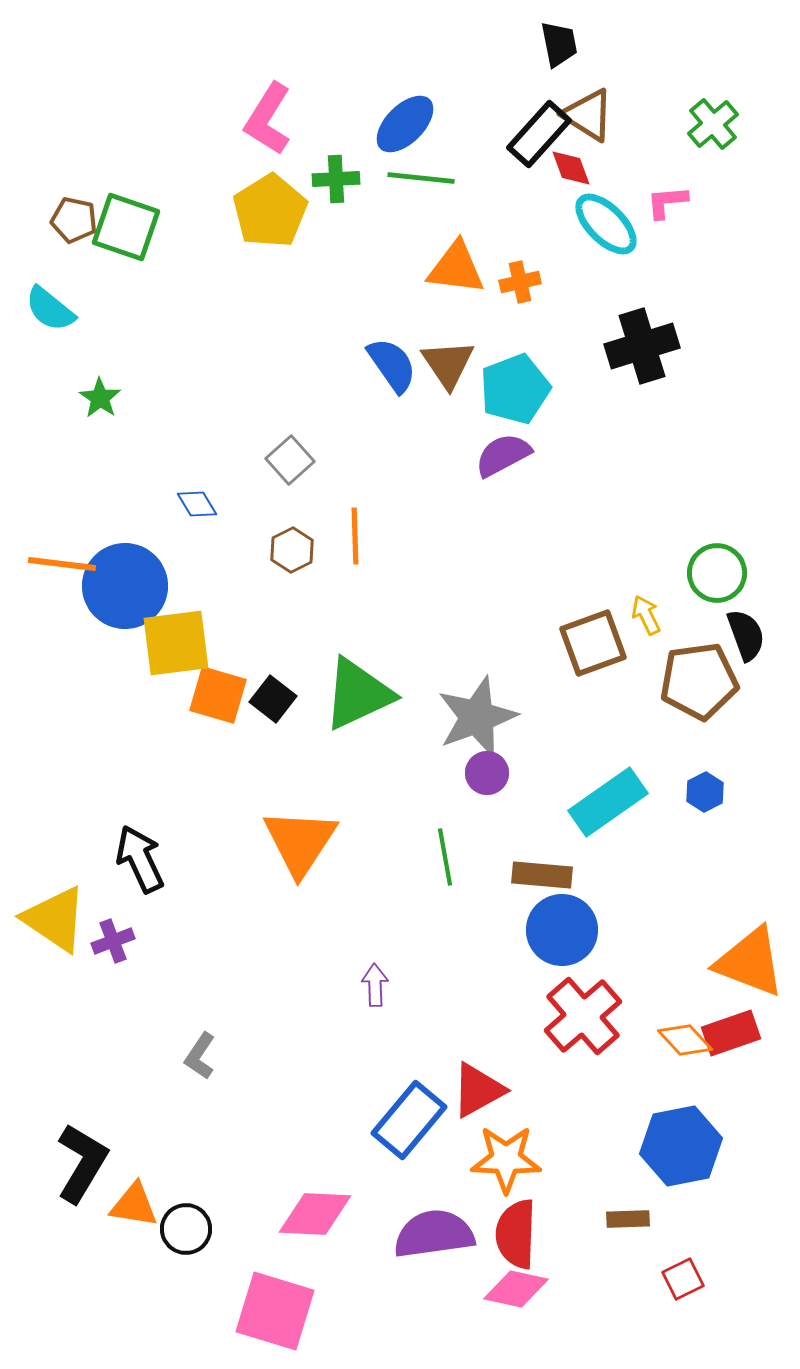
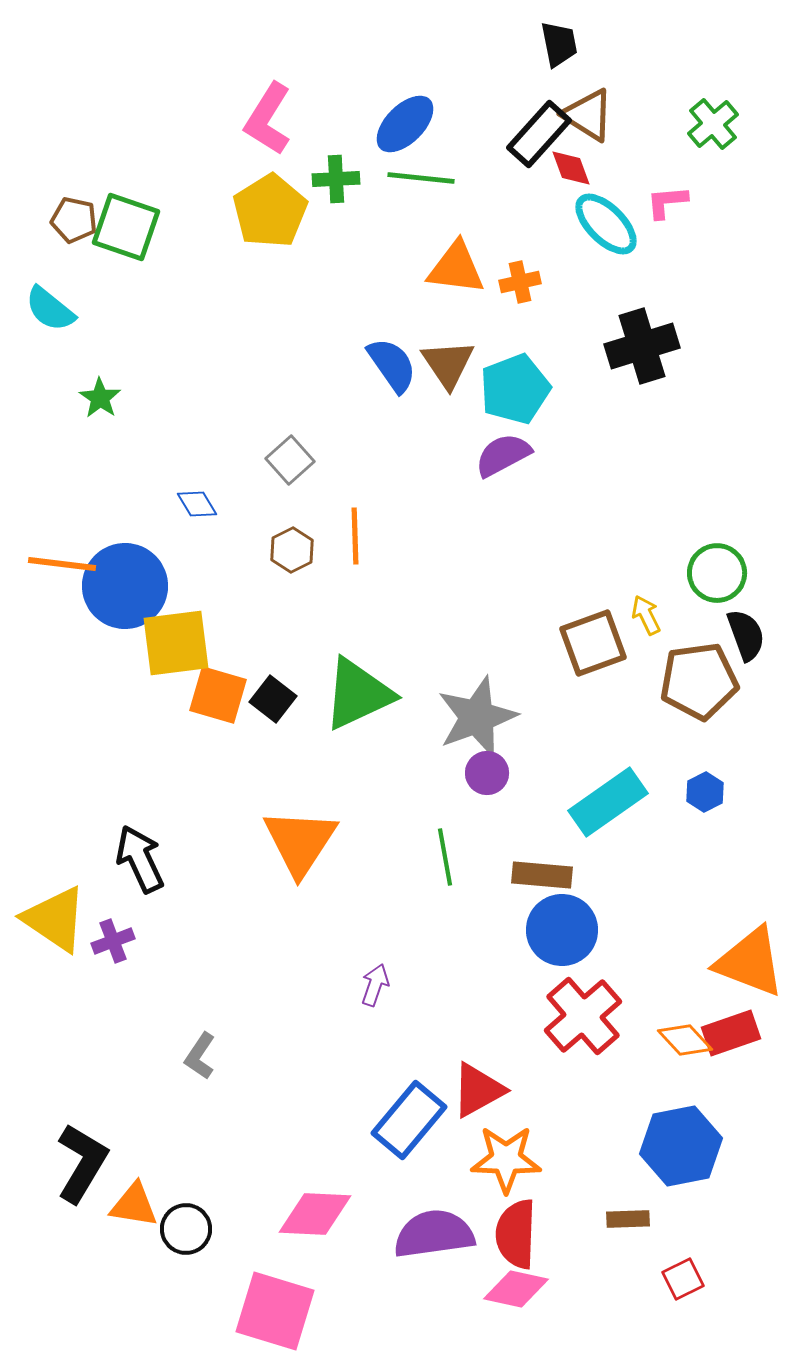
purple arrow at (375, 985): rotated 21 degrees clockwise
